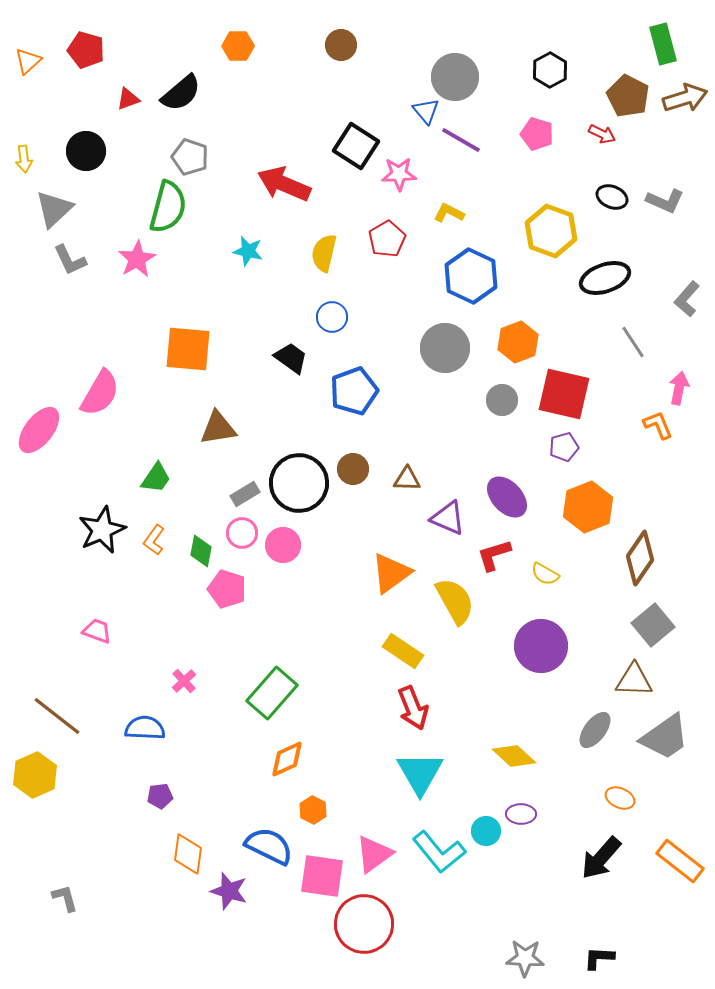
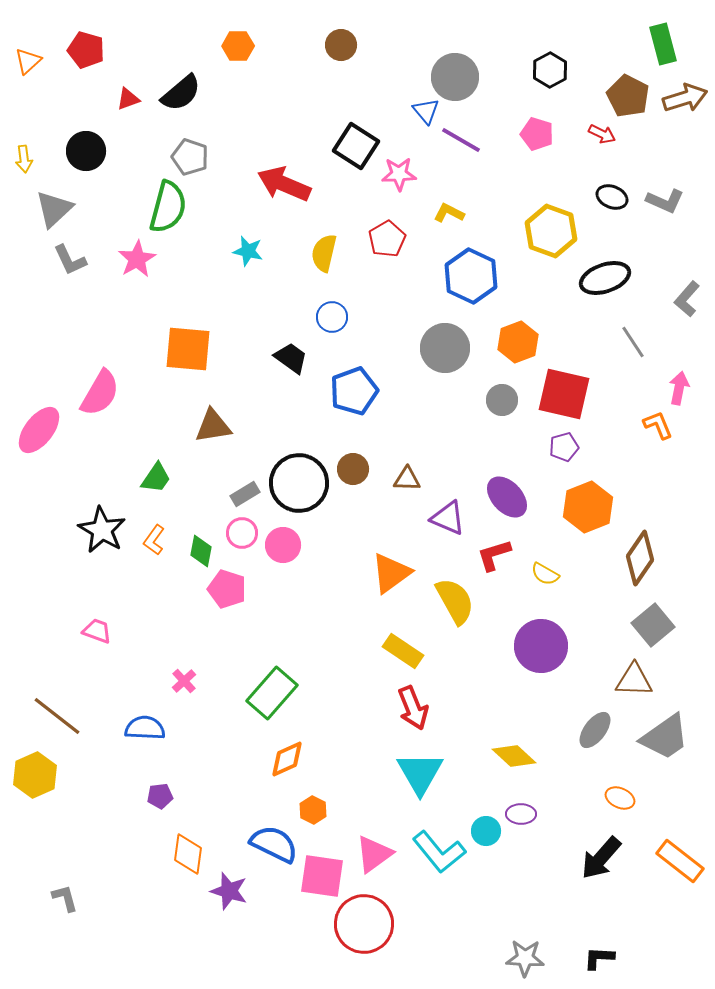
brown triangle at (218, 428): moved 5 px left, 2 px up
black star at (102, 530): rotated 18 degrees counterclockwise
blue semicircle at (269, 846): moved 5 px right, 2 px up
